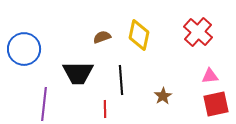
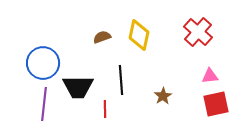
blue circle: moved 19 px right, 14 px down
black trapezoid: moved 14 px down
